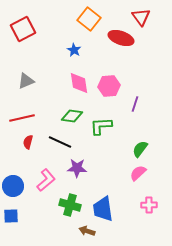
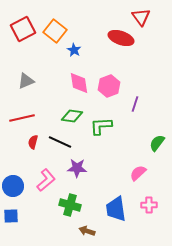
orange square: moved 34 px left, 12 px down
pink hexagon: rotated 15 degrees counterclockwise
red semicircle: moved 5 px right
green semicircle: moved 17 px right, 6 px up
blue trapezoid: moved 13 px right
